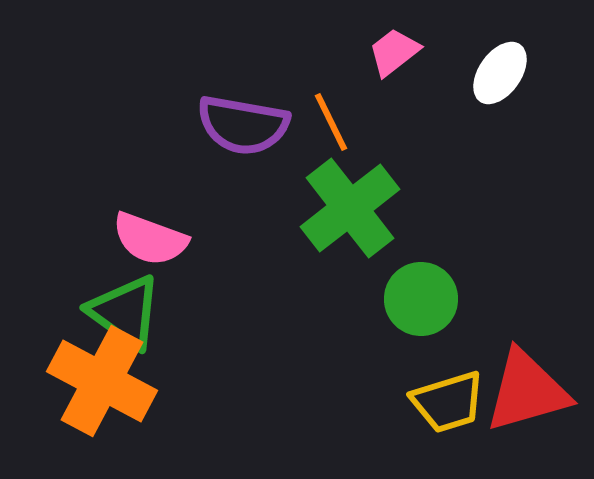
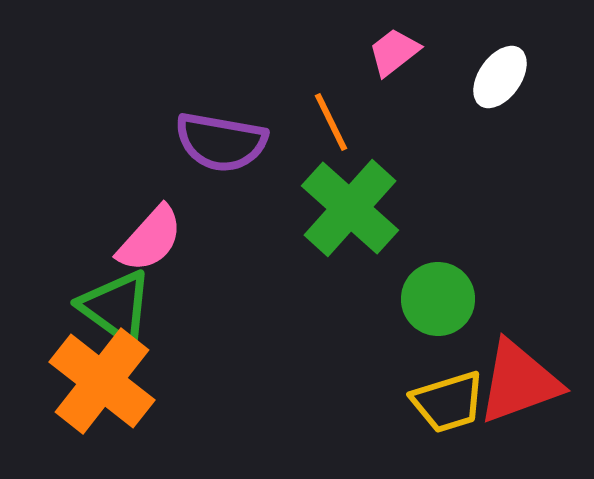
white ellipse: moved 4 px down
purple semicircle: moved 22 px left, 17 px down
green cross: rotated 10 degrees counterclockwise
pink semicircle: rotated 68 degrees counterclockwise
green circle: moved 17 px right
green triangle: moved 9 px left, 5 px up
orange cross: rotated 10 degrees clockwise
red triangle: moved 8 px left, 9 px up; rotated 4 degrees counterclockwise
